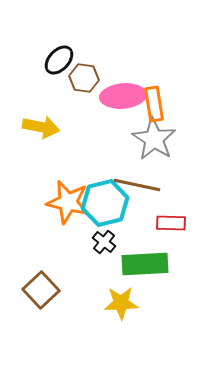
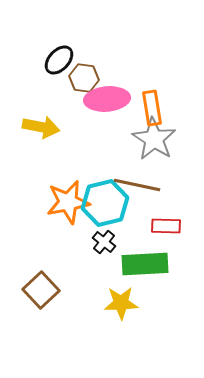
pink ellipse: moved 16 px left, 3 px down
orange rectangle: moved 2 px left, 4 px down
orange star: rotated 24 degrees counterclockwise
red rectangle: moved 5 px left, 3 px down
